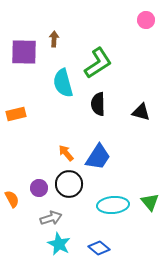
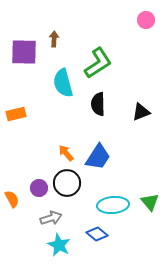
black triangle: rotated 36 degrees counterclockwise
black circle: moved 2 px left, 1 px up
cyan star: moved 1 px down
blue diamond: moved 2 px left, 14 px up
